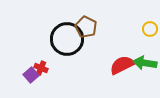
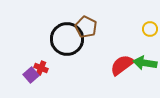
red semicircle: rotated 10 degrees counterclockwise
